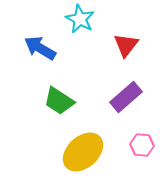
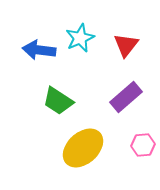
cyan star: moved 19 px down; rotated 20 degrees clockwise
blue arrow: moved 1 px left, 2 px down; rotated 24 degrees counterclockwise
green trapezoid: moved 1 px left
pink hexagon: moved 1 px right; rotated 10 degrees counterclockwise
yellow ellipse: moved 4 px up
